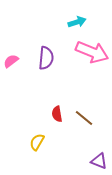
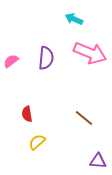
cyan arrow: moved 3 px left, 3 px up; rotated 138 degrees counterclockwise
pink arrow: moved 2 px left, 1 px down
red semicircle: moved 30 px left
yellow semicircle: rotated 18 degrees clockwise
purple triangle: moved 1 px left; rotated 18 degrees counterclockwise
